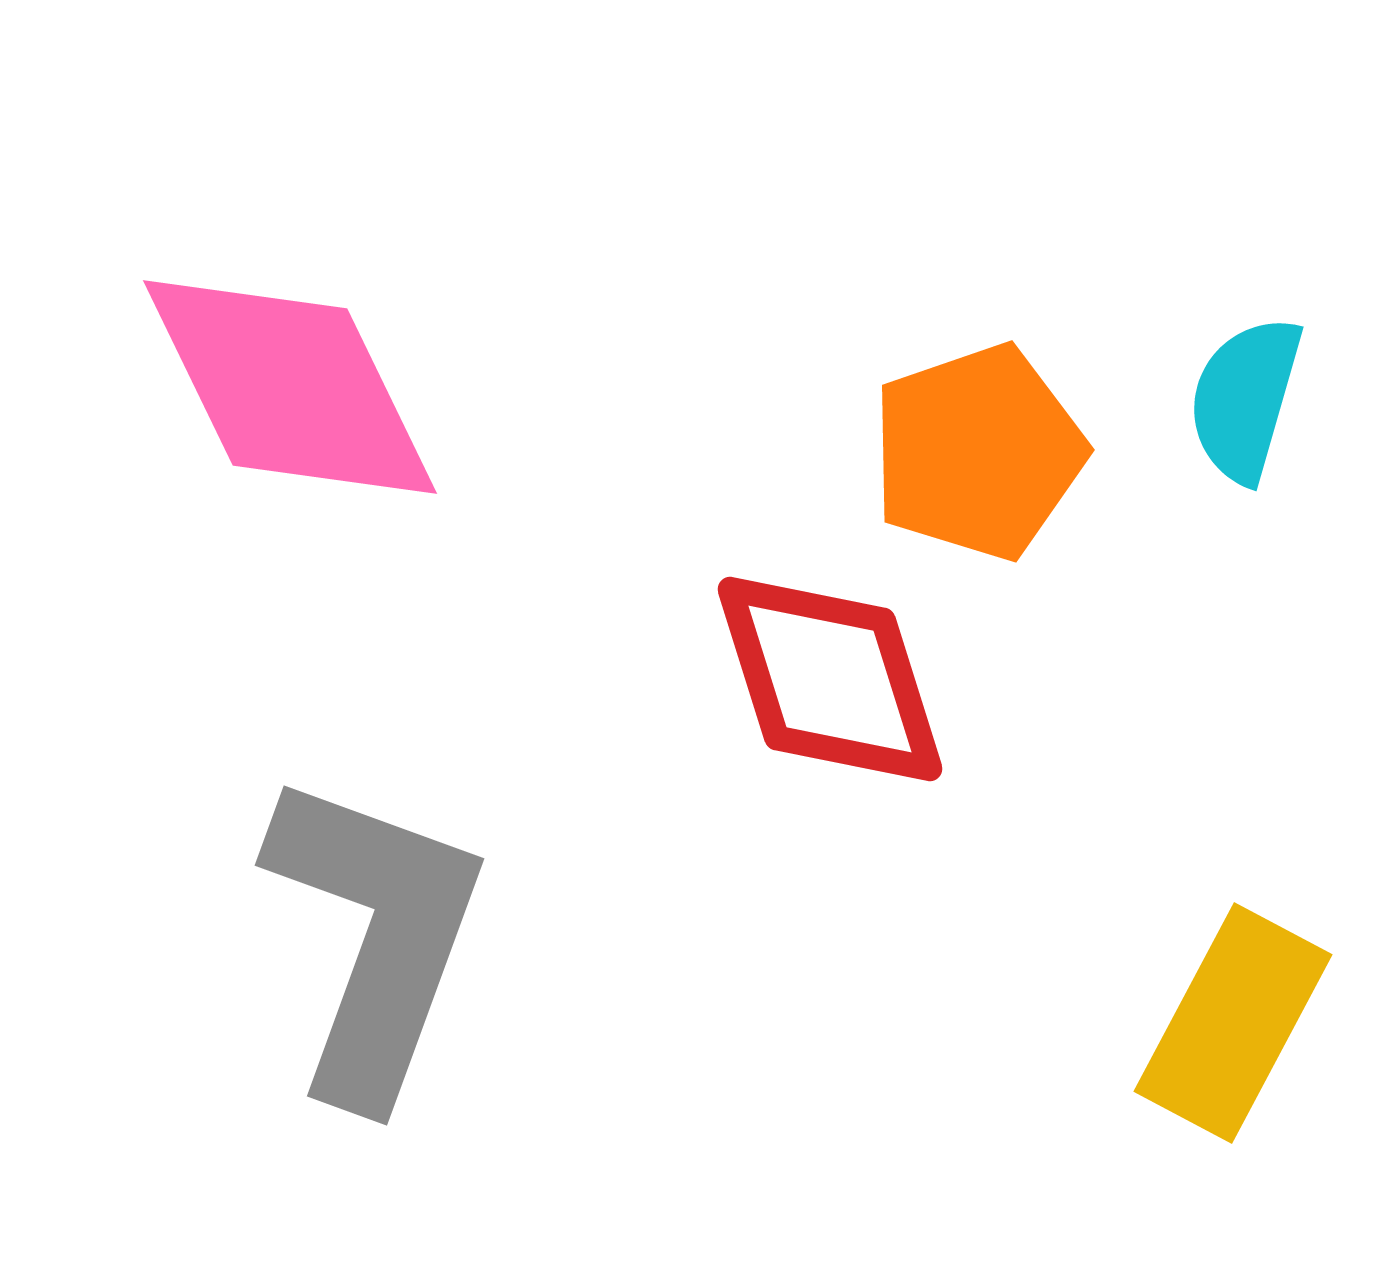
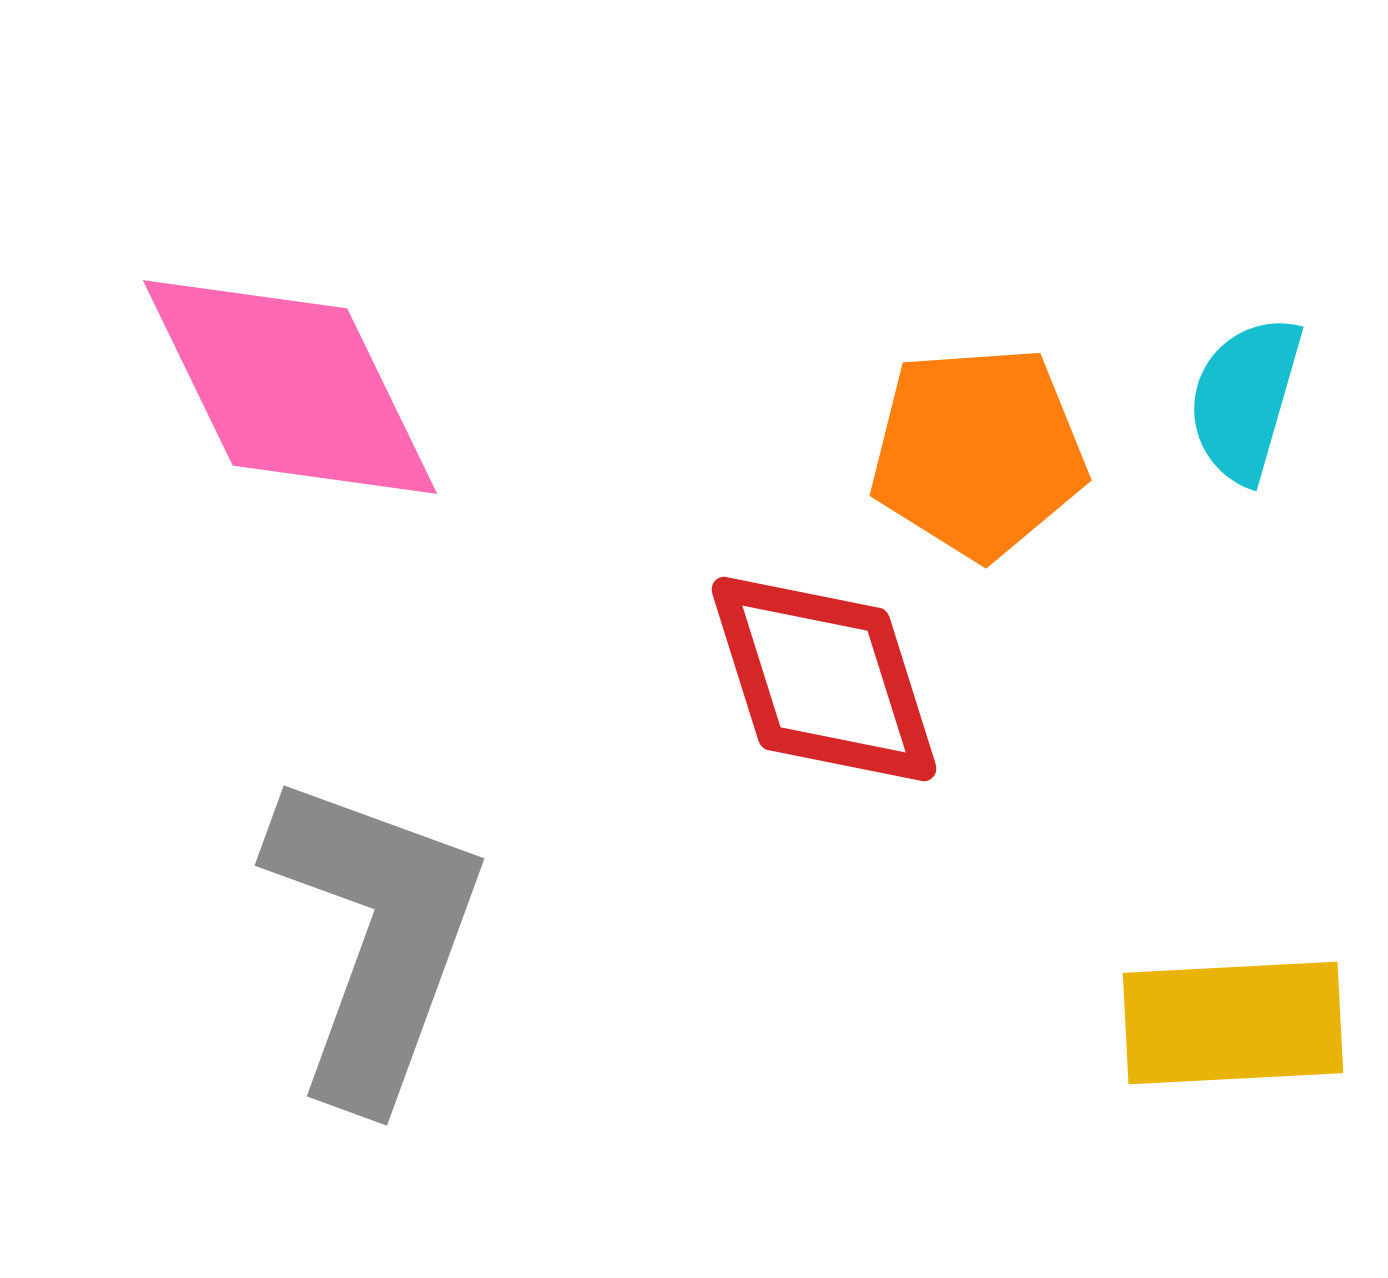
orange pentagon: rotated 15 degrees clockwise
red diamond: moved 6 px left
yellow rectangle: rotated 59 degrees clockwise
